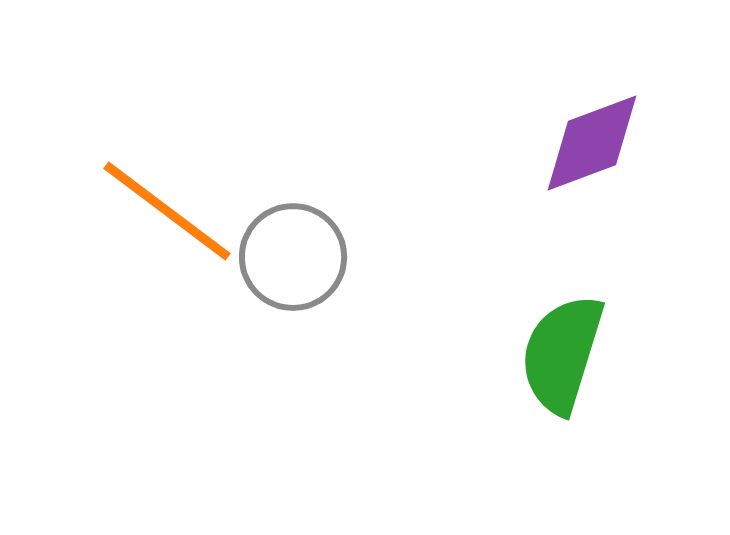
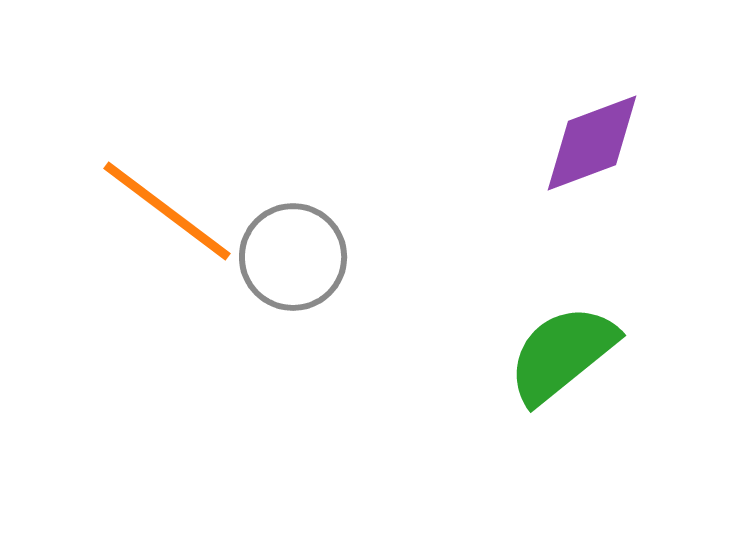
green semicircle: rotated 34 degrees clockwise
